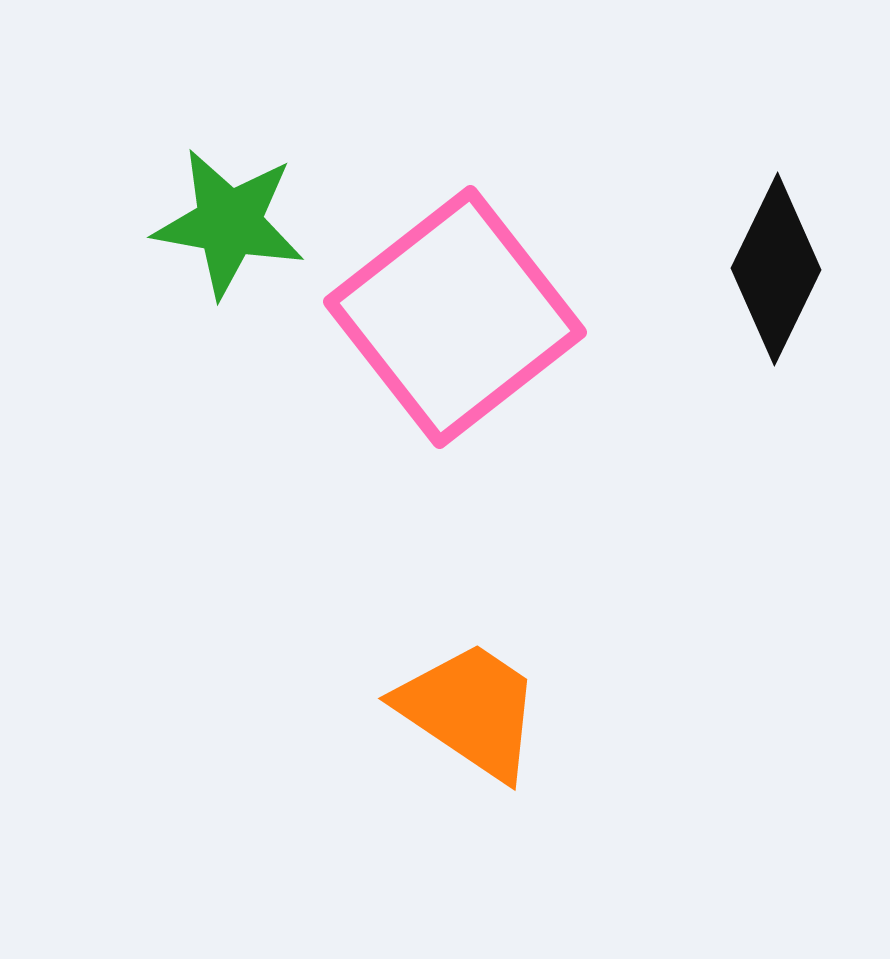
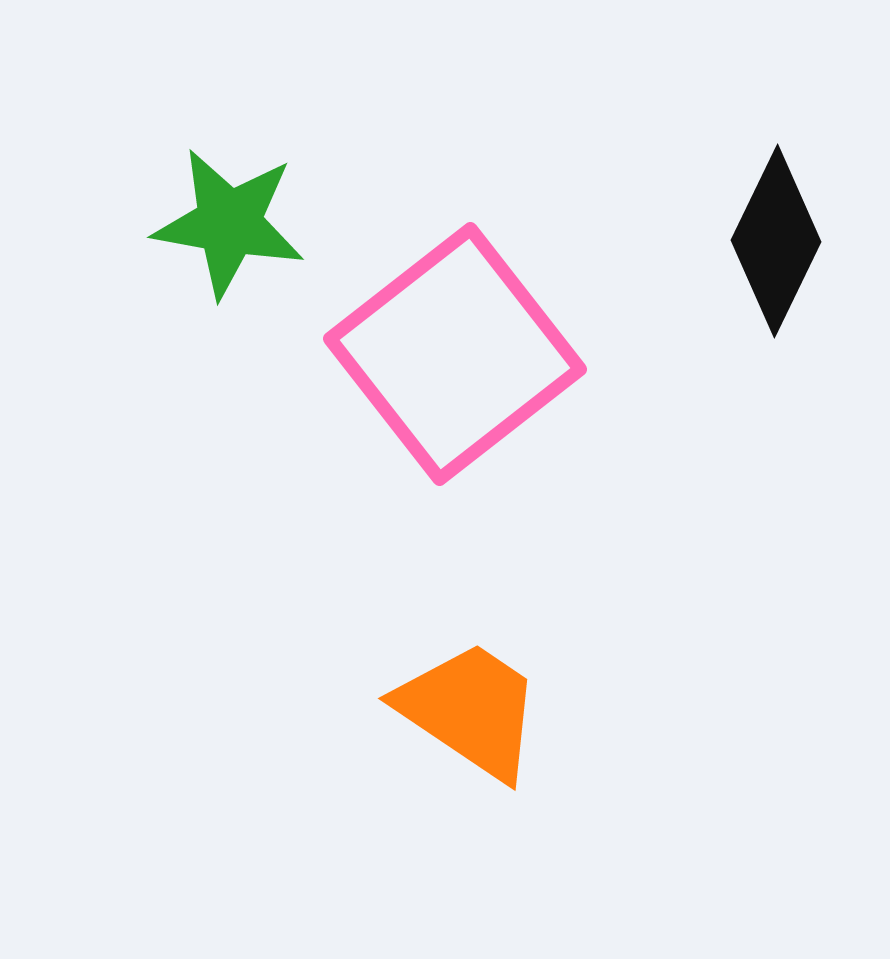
black diamond: moved 28 px up
pink square: moved 37 px down
